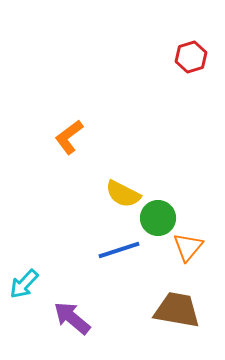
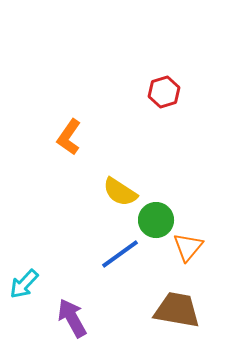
red hexagon: moved 27 px left, 35 px down
orange L-shape: rotated 18 degrees counterclockwise
yellow semicircle: moved 3 px left, 2 px up; rotated 6 degrees clockwise
green circle: moved 2 px left, 2 px down
blue line: moved 1 px right, 4 px down; rotated 18 degrees counterclockwise
purple arrow: rotated 21 degrees clockwise
